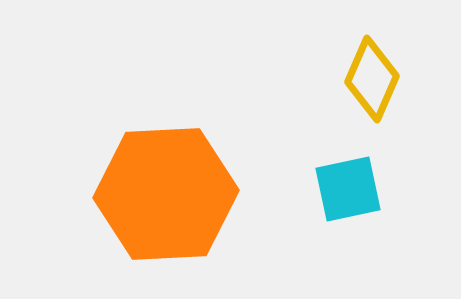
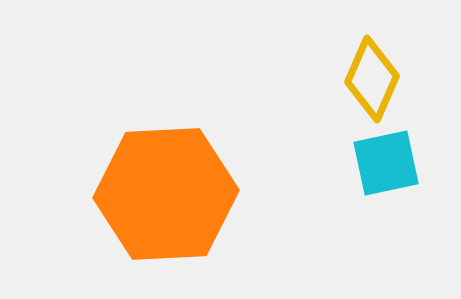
cyan square: moved 38 px right, 26 px up
